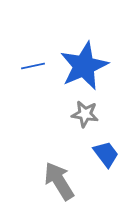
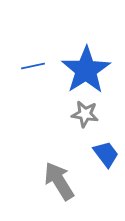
blue star: moved 2 px right, 4 px down; rotated 9 degrees counterclockwise
